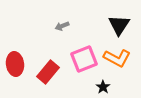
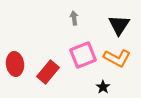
gray arrow: moved 12 px right, 8 px up; rotated 104 degrees clockwise
pink square: moved 1 px left, 4 px up
